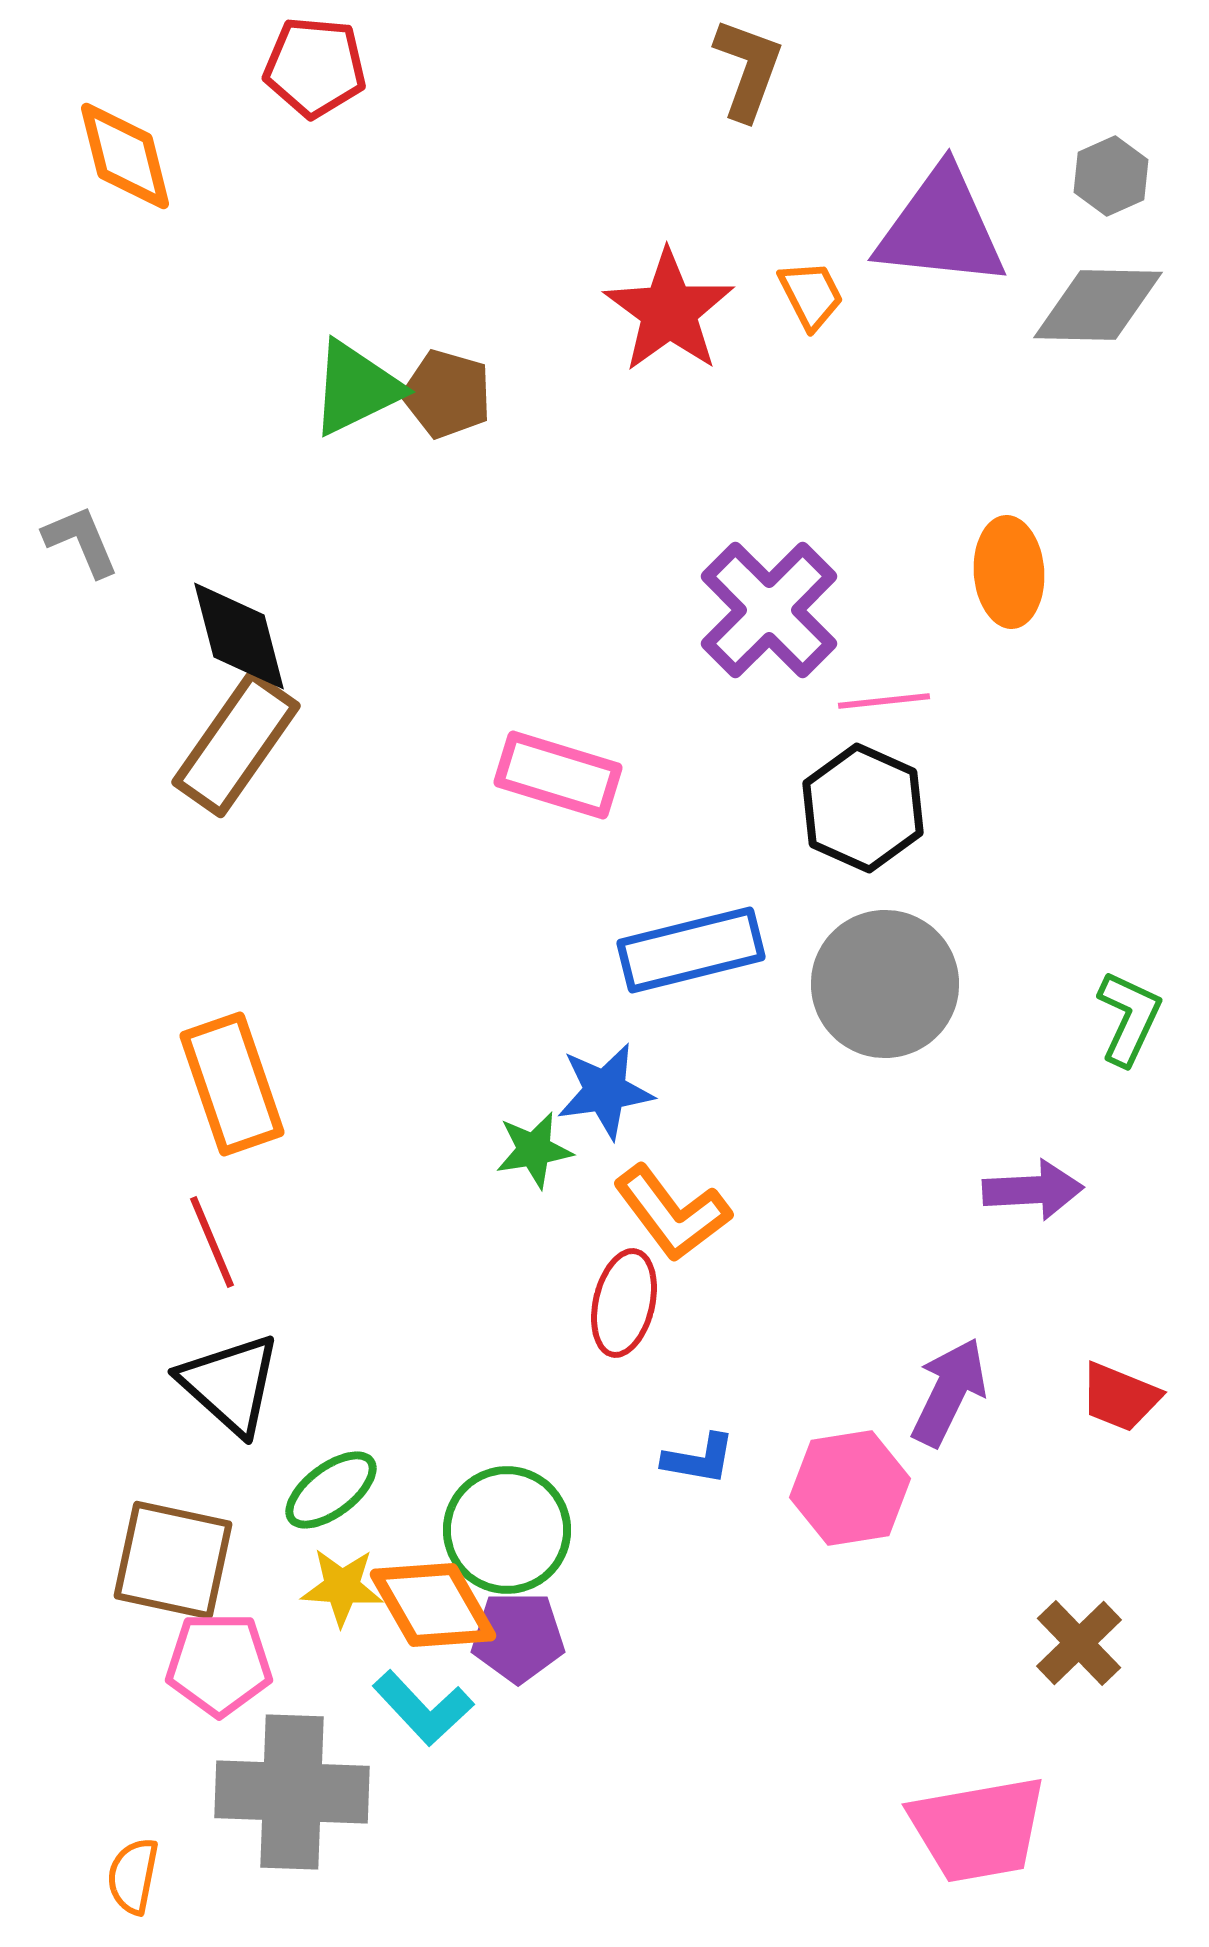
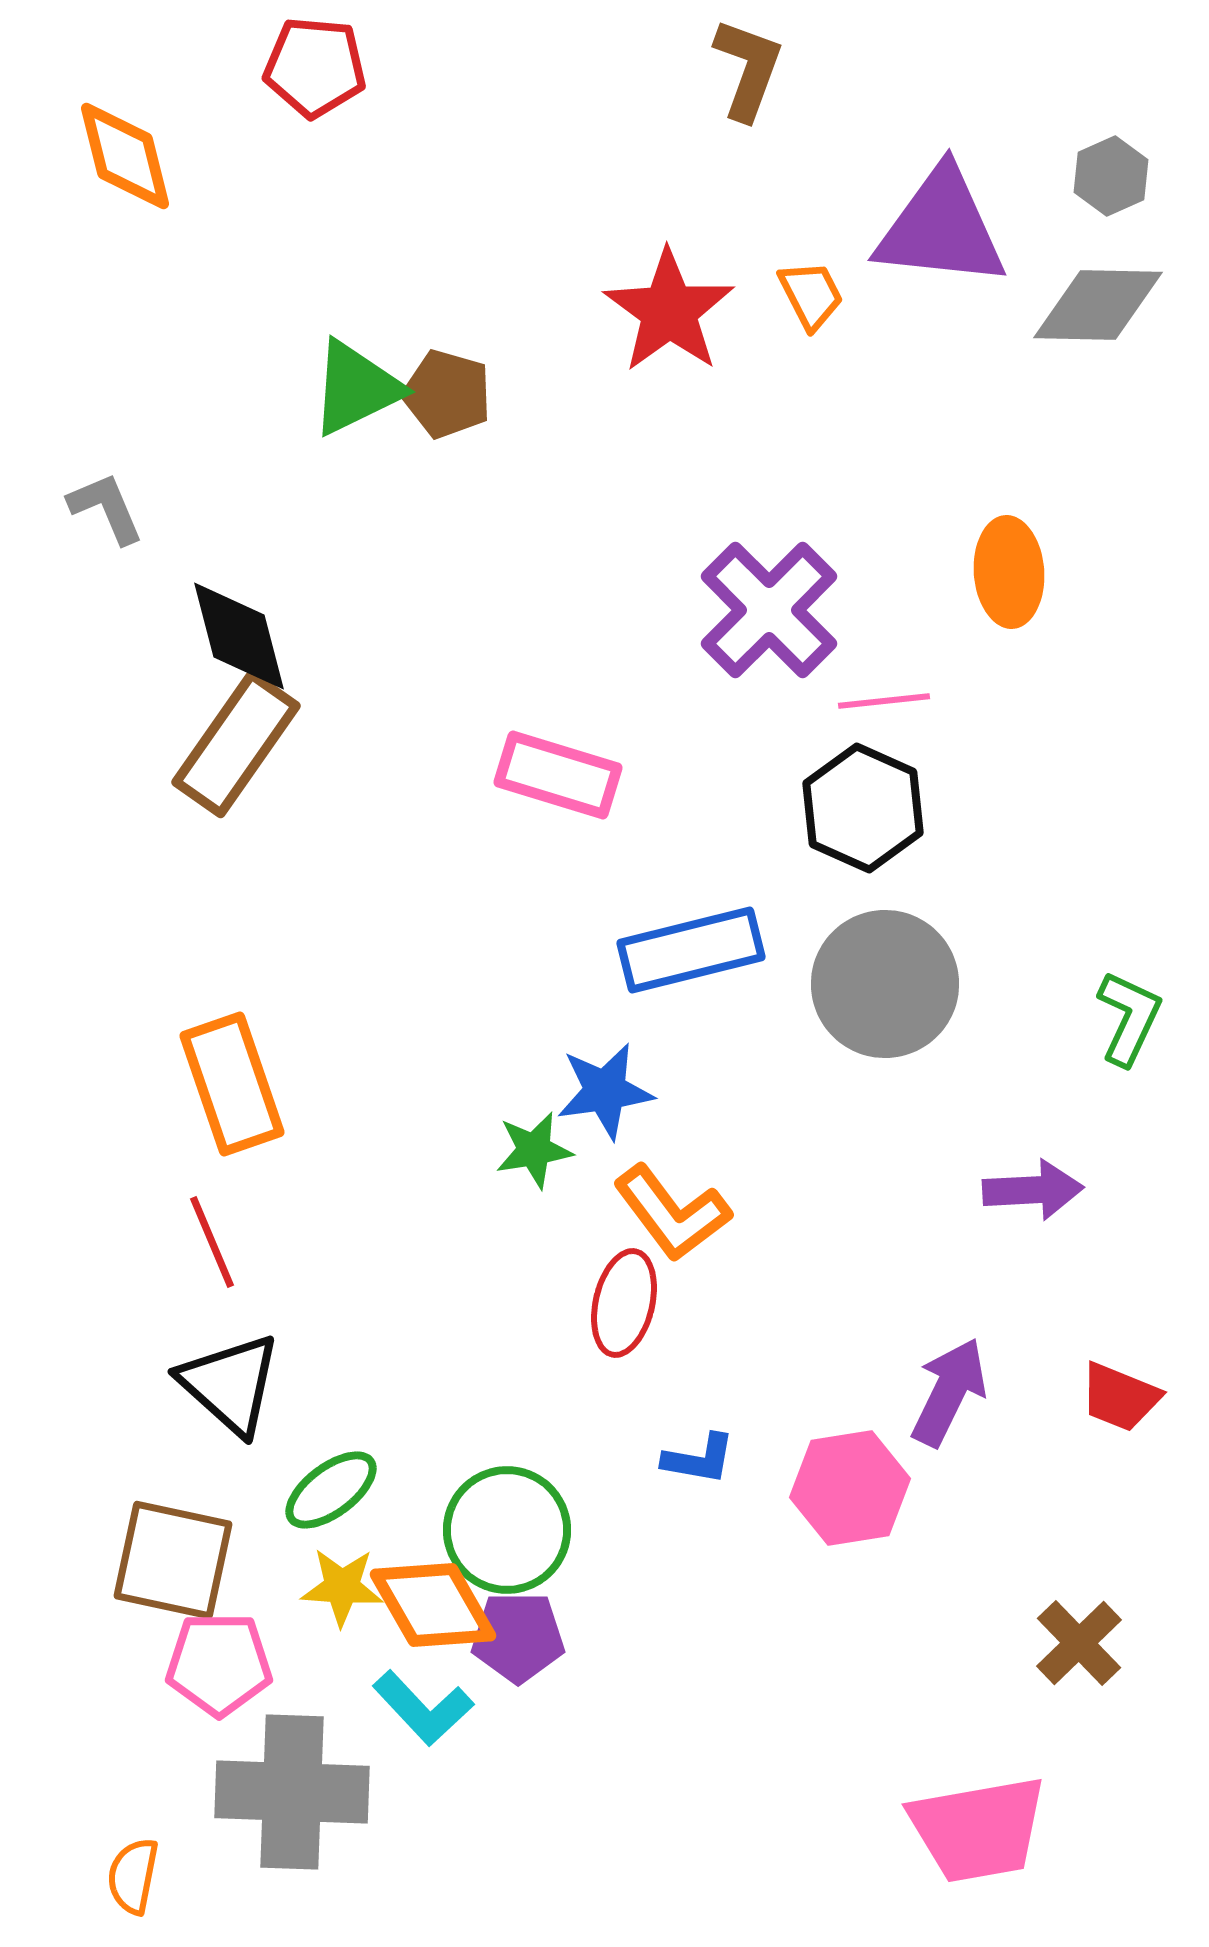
gray L-shape at (81, 541): moved 25 px right, 33 px up
